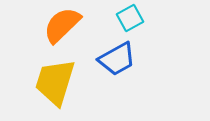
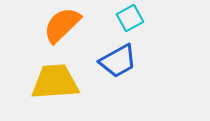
blue trapezoid: moved 1 px right, 2 px down
yellow trapezoid: rotated 69 degrees clockwise
